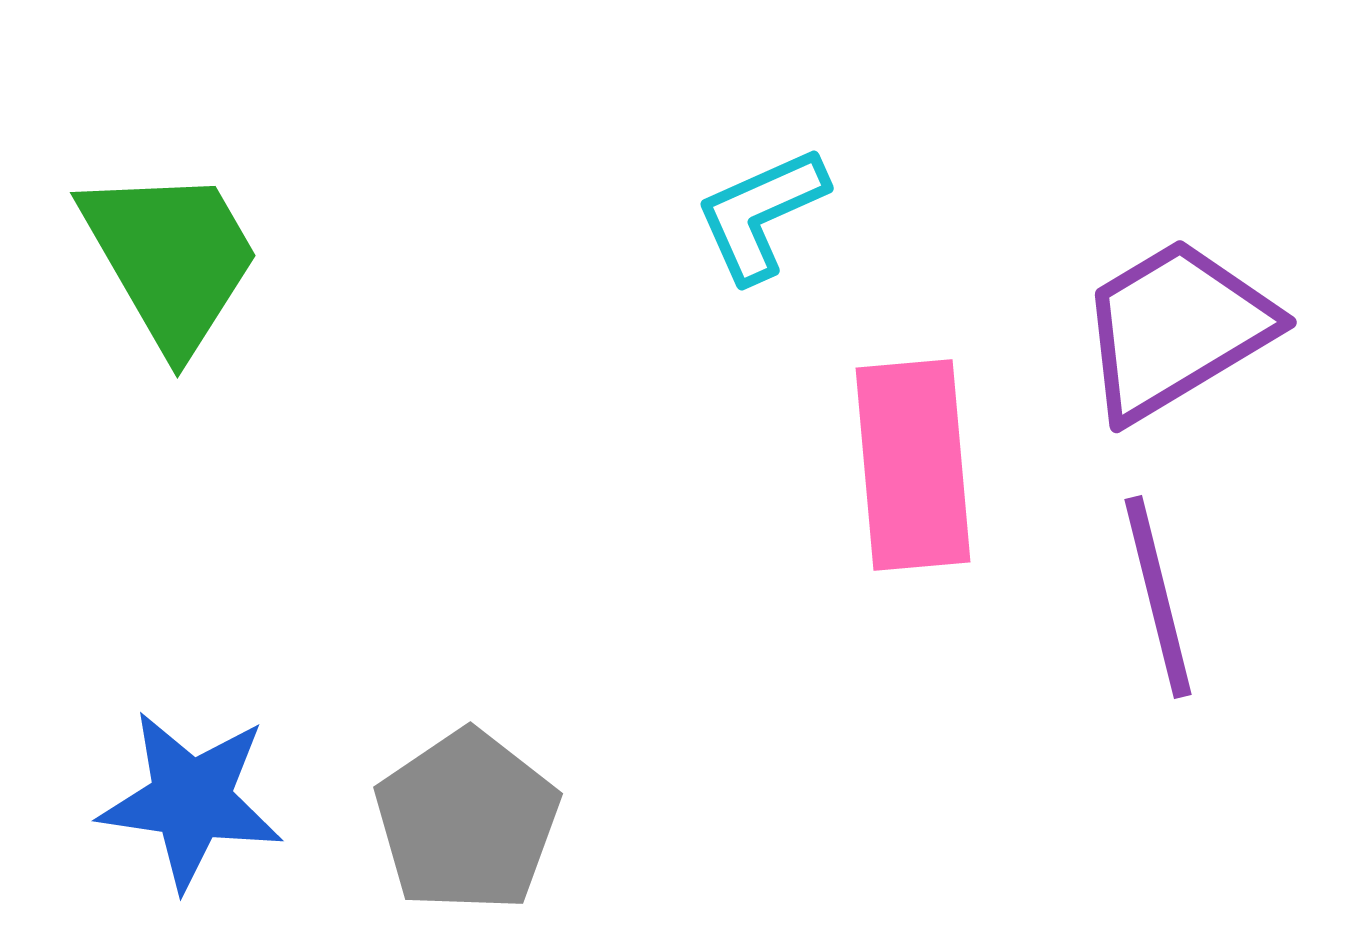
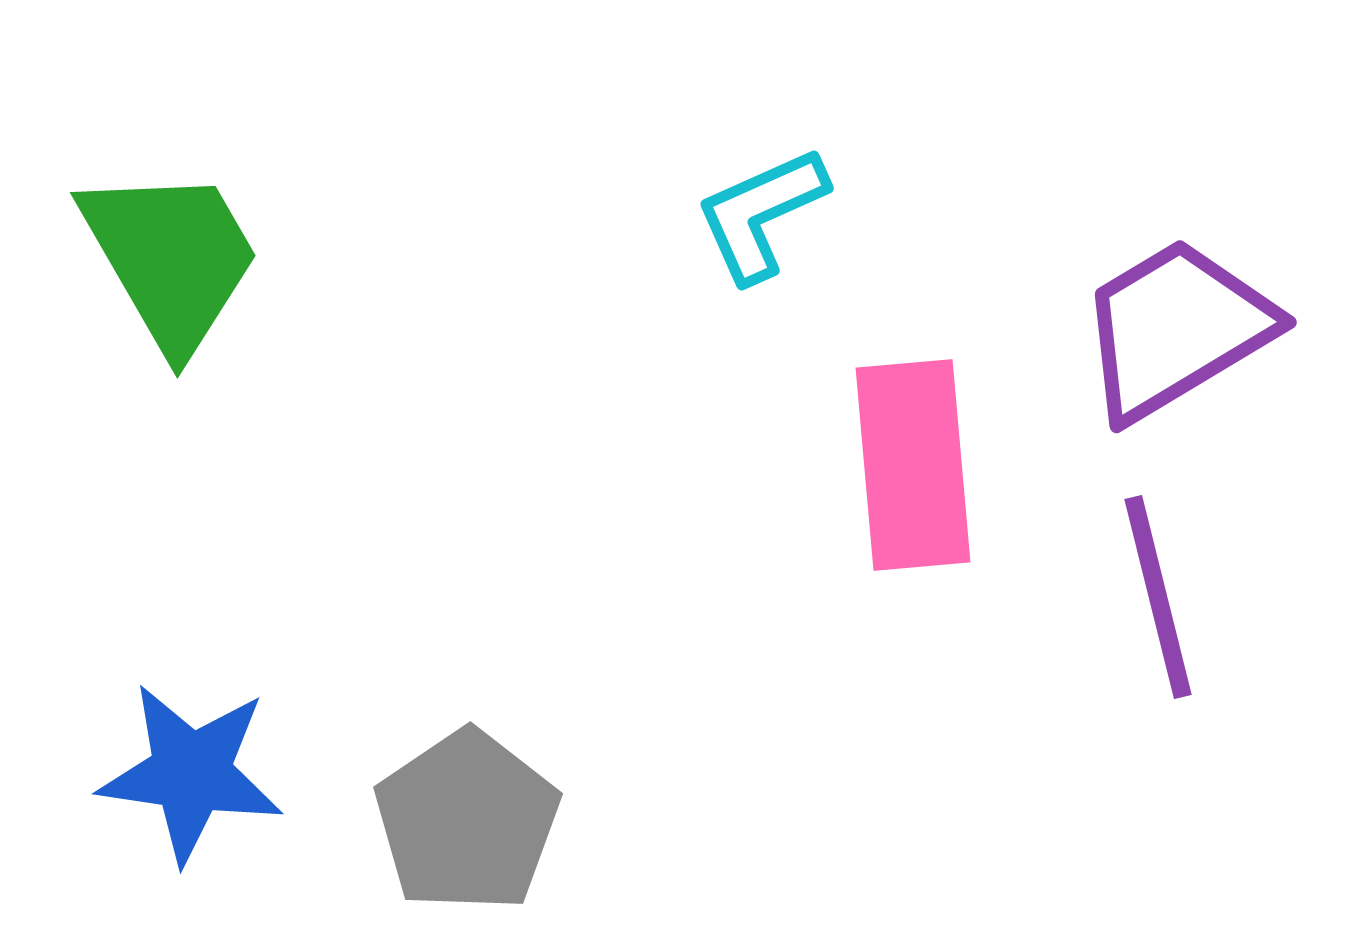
blue star: moved 27 px up
